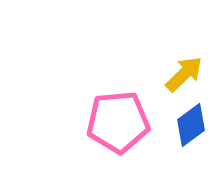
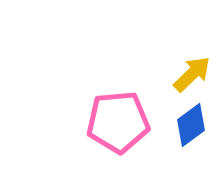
yellow arrow: moved 8 px right
